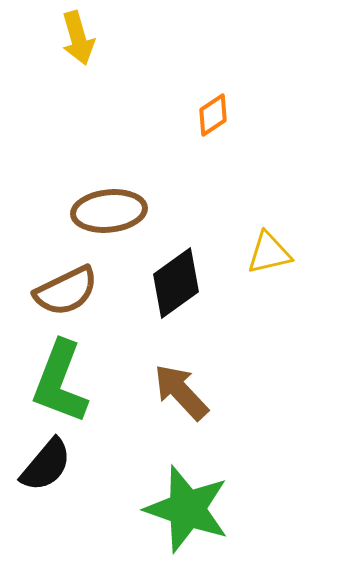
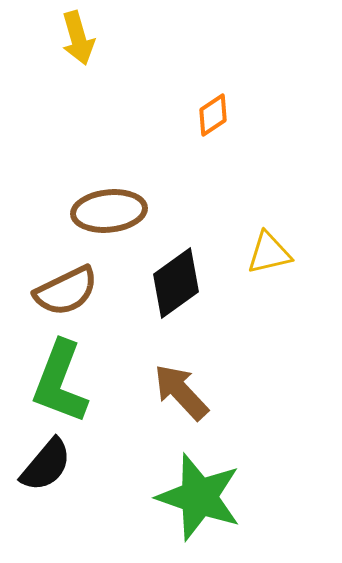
green star: moved 12 px right, 12 px up
